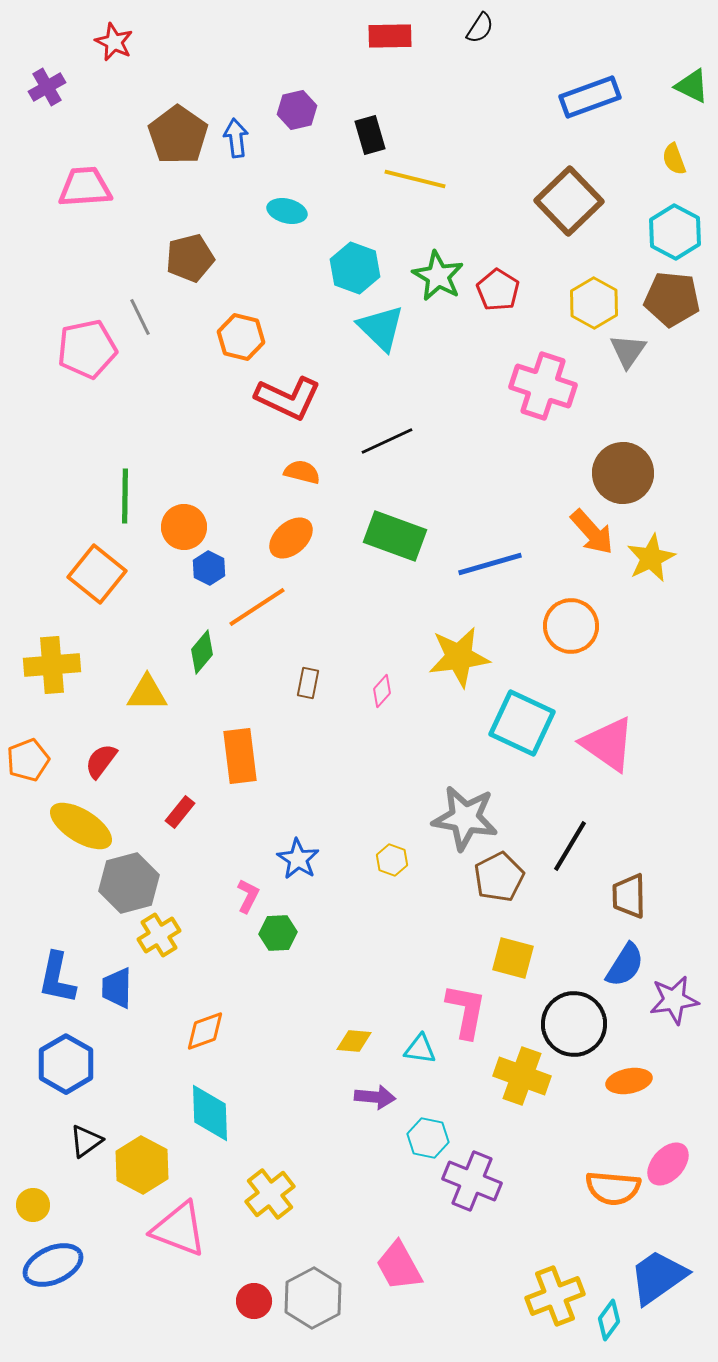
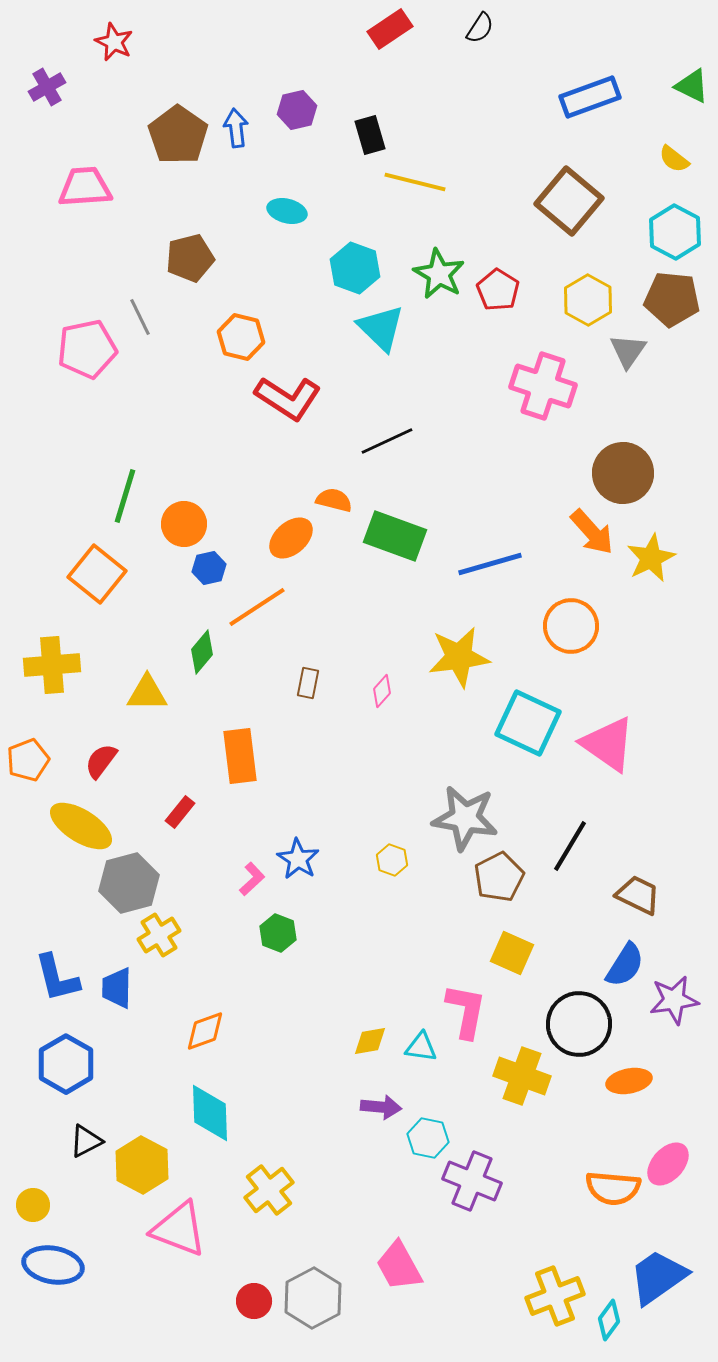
red rectangle at (390, 36): moved 7 px up; rotated 33 degrees counterclockwise
blue arrow at (236, 138): moved 10 px up
yellow semicircle at (674, 159): rotated 32 degrees counterclockwise
yellow line at (415, 179): moved 3 px down
brown square at (569, 201): rotated 6 degrees counterclockwise
green star at (438, 276): moved 1 px right, 2 px up
yellow hexagon at (594, 303): moved 6 px left, 3 px up
red L-shape at (288, 398): rotated 8 degrees clockwise
orange semicircle at (302, 472): moved 32 px right, 28 px down
green line at (125, 496): rotated 16 degrees clockwise
orange circle at (184, 527): moved 3 px up
blue hexagon at (209, 568): rotated 20 degrees clockwise
cyan square at (522, 723): moved 6 px right
pink L-shape at (248, 896): moved 4 px right, 17 px up; rotated 20 degrees clockwise
brown trapezoid at (629, 896): moved 9 px right, 1 px up; rotated 117 degrees clockwise
green hexagon at (278, 933): rotated 24 degrees clockwise
yellow square at (513, 958): moved 1 px left, 5 px up; rotated 9 degrees clockwise
blue L-shape at (57, 978): rotated 26 degrees counterclockwise
black circle at (574, 1024): moved 5 px right
yellow diamond at (354, 1041): moved 16 px right; rotated 15 degrees counterclockwise
cyan triangle at (420, 1049): moved 1 px right, 2 px up
purple arrow at (375, 1097): moved 6 px right, 10 px down
black triangle at (86, 1141): rotated 9 degrees clockwise
yellow cross at (270, 1194): moved 1 px left, 4 px up
blue ellipse at (53, 1265): rotated 34 degrees clockwise
